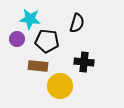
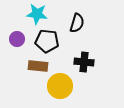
cyan star: moved 7 px right, 5 px up
